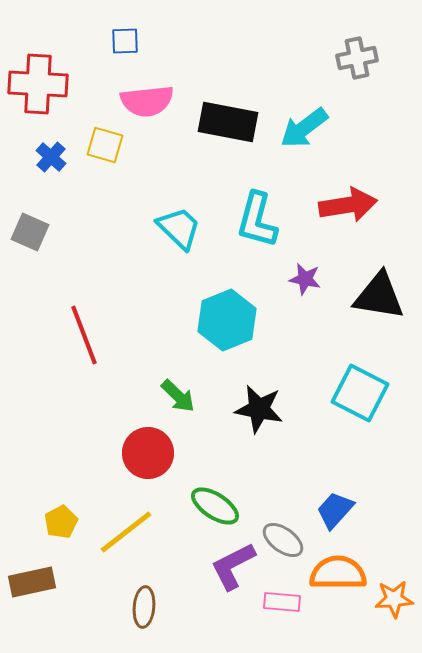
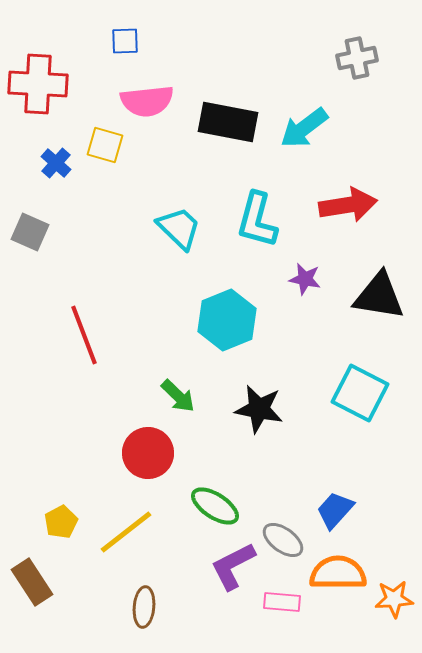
blue cross: moved 5 px right, 6 px down
brown rectangle: rotated 69 degrees clockwise
